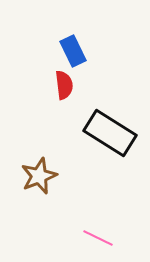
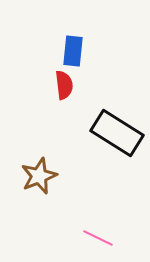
blue rectangle: rotated 32 degrees clockwise
black rectangle: moved 7 px right
